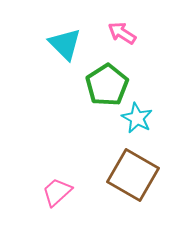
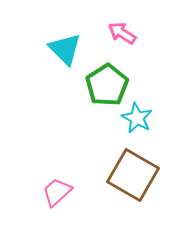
cyan triangle: moved 5 px down
